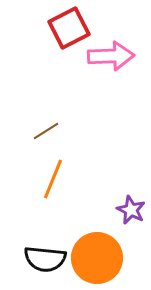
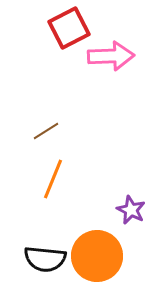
orange circle: moved 2 px up
